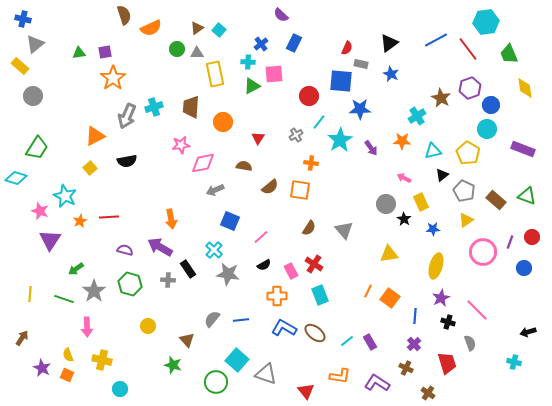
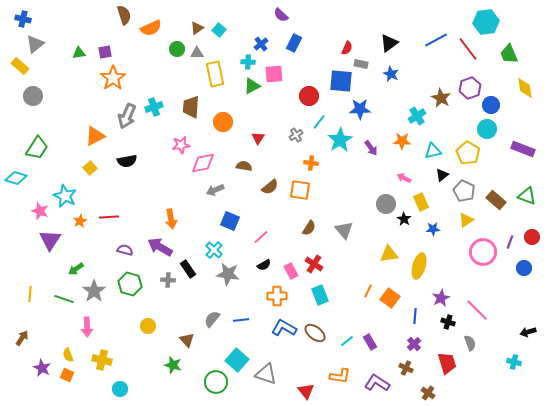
yellow ellipse at (436, 266): moved 17 px left
